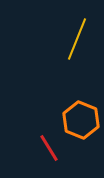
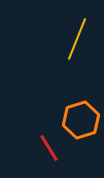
orange hexagon: rotated 21 degrees clockwise
